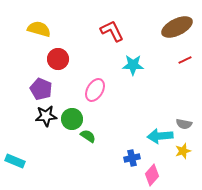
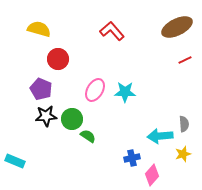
red L-shape: rotated 15 degrees counterclockwise
cyan star: moved 8 px left, 27 px down
gray semicircle: rotated 105 degrees counterclockwise
yellow star: moved 3 px down
